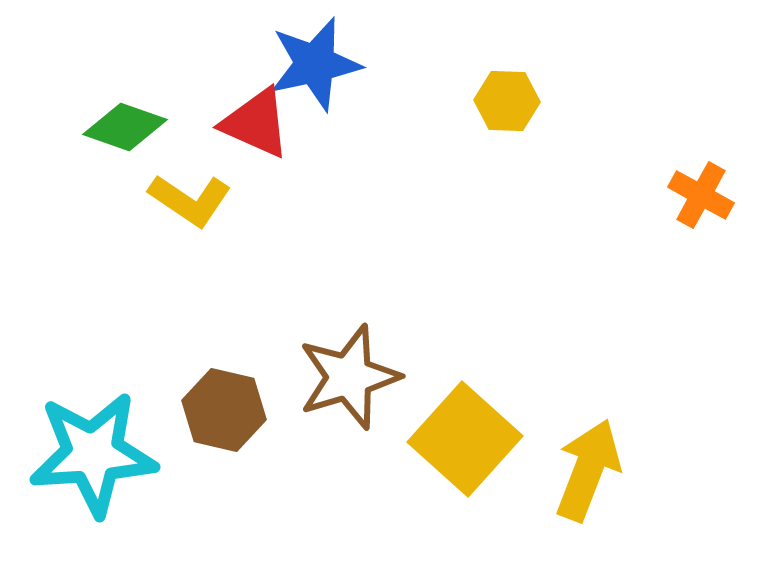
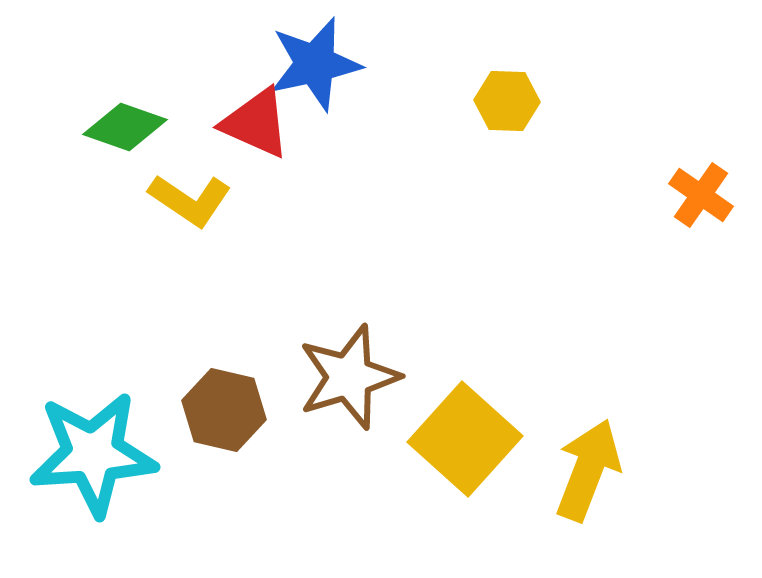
orange cross: rotated 6 degrees clockwise
